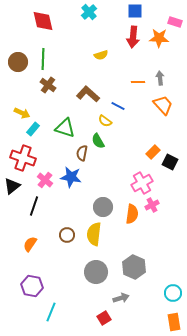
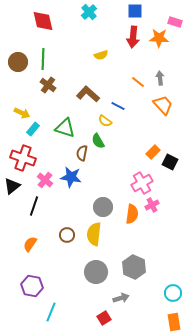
orange line at (138, 82): rotated 40 degrees clockwise
